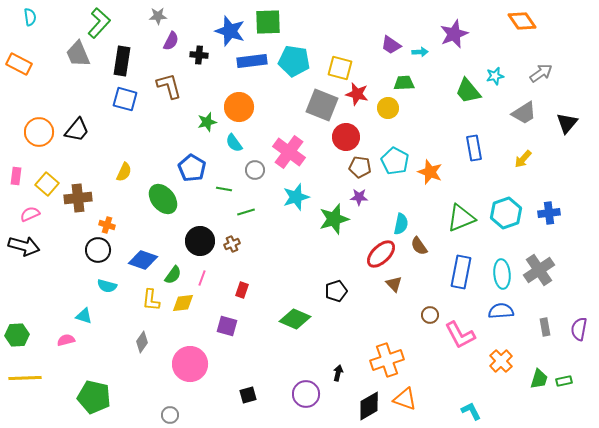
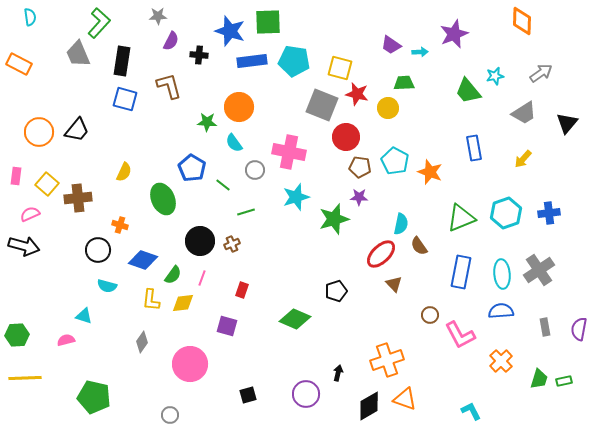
orange diamond at (522, 21): rotated 36 degrees clockwise
green star at (207, 122): rotated 18 degrees clockwise
pink cross at (289, 152): rotated 24 degrees counterclockwise
green line at (224, 189): moved 1 px left, 4 px up; rotated 28 degrees clockwise
green ellipse at (163, 199): rotated 16 degrees clockwise
orange cross at (107, 225): moved 13 px right
